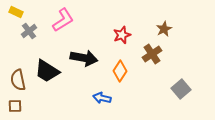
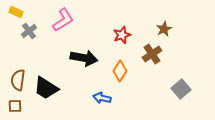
black trapezoid: moved 1 px left, 17 px down
brown semicircle: rotated 20 degrees clockwise
